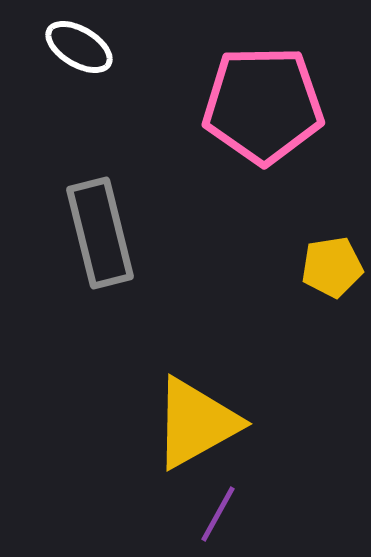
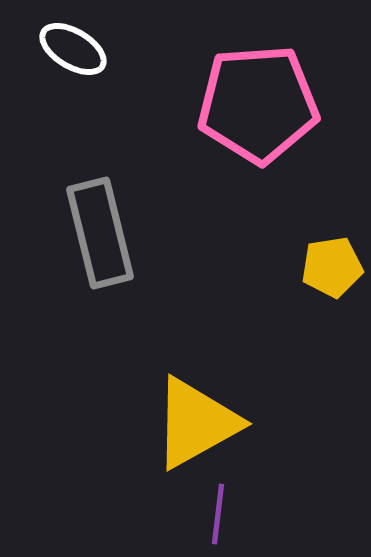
white ellipse: moved 6 px left, 2 px down
pink pentagon: moved 5 px left, 1 px up; rotated 3 degrees counterclockwise
purple line: rotated 22 degrees counterclockwise
